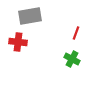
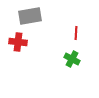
red line: rotated 16 degrees counterclockwise
